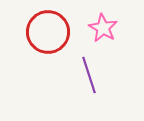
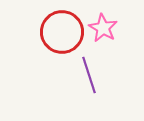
red circle: moved 14 px right
